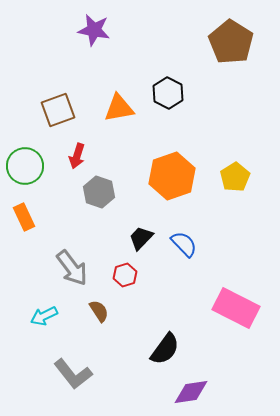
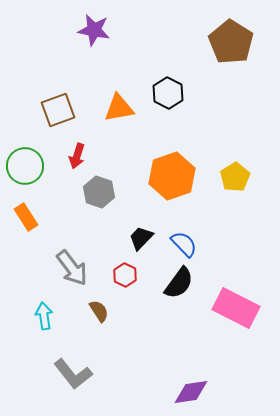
orange rectangle: moved 2 px right; rotated 8 degrees counterclockwise
red hexagon: rotated 15 degrees counterclockwise
cyan arrow: rotated 108 degrees clockwise
black semicircle: moved 14 px right, 66 px up
